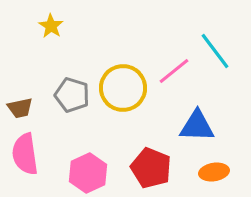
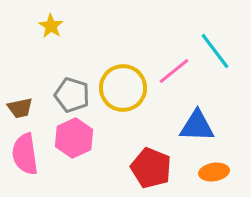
pink hexagon: moved 14 px left, 35 px up
